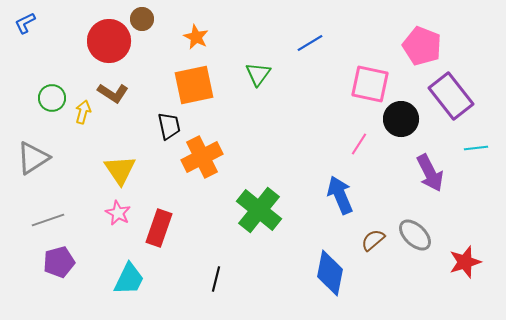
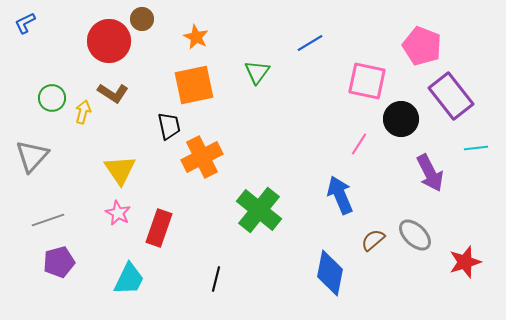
green triangle: moved 1 px left, 2 px up
pink square: moved 3 px left, 3 px up
gray triangle: moved 1 px left, 2 px up; rotated 15 degrees counterclockwise
